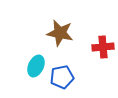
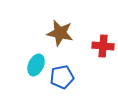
red cross: moved 1 px up; rotated 10 degrees clockwise
cyan ellipse: moved 1 px up
